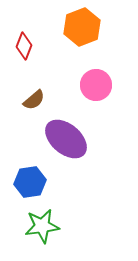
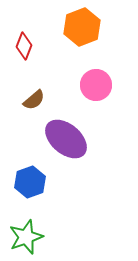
blue hexagon: rotated 12 degrees counterclockwise
green star: moved 16 px left, 11 px down; rotated 12 degrees counterclockwise
